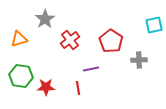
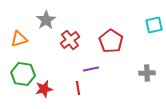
gray star: moved 1 px right, 1 px down
gray cross: moved 8 px right, 13 px down
green hexagon: moved 2 px right, 2 px up
red star: moved 2 px left, 2 px down; rotated 12 degrees counterclockwise
